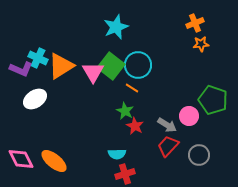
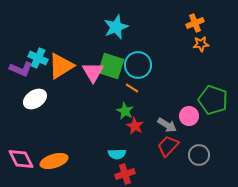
green square: rotated 20 degrees counterclockwise
orange ellipse: rotated 56 degrees counterclockwise
